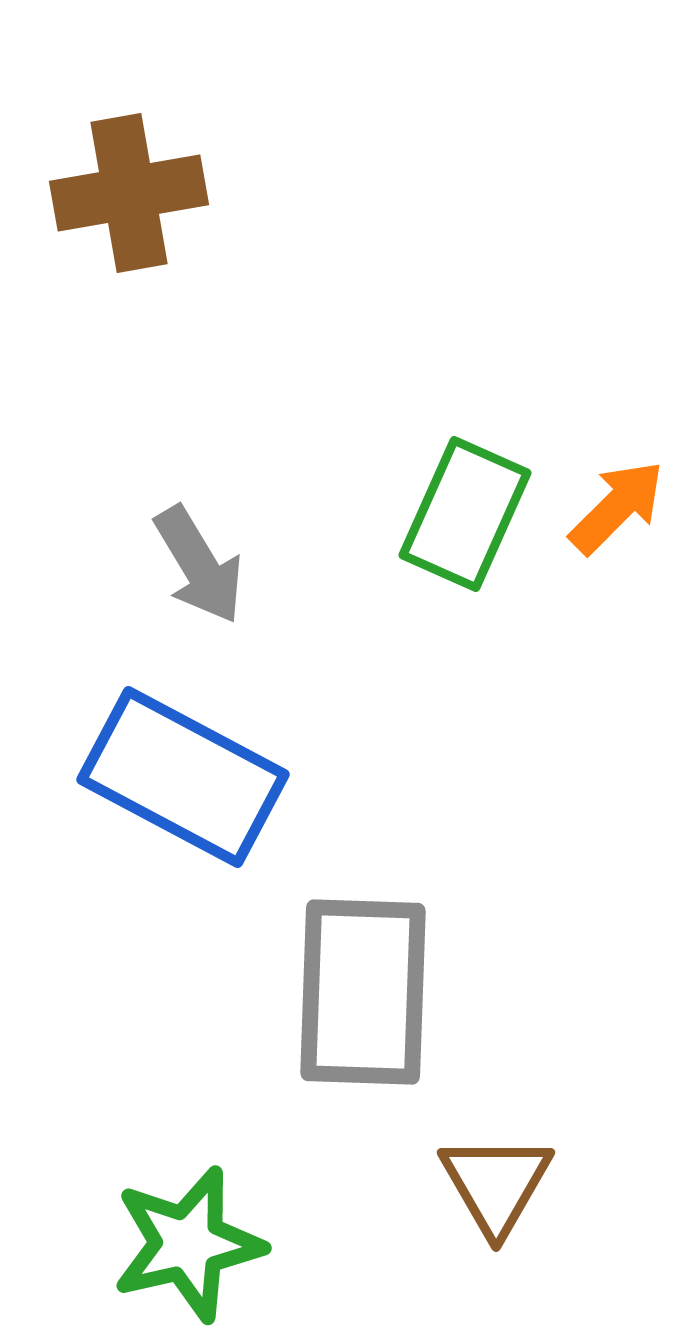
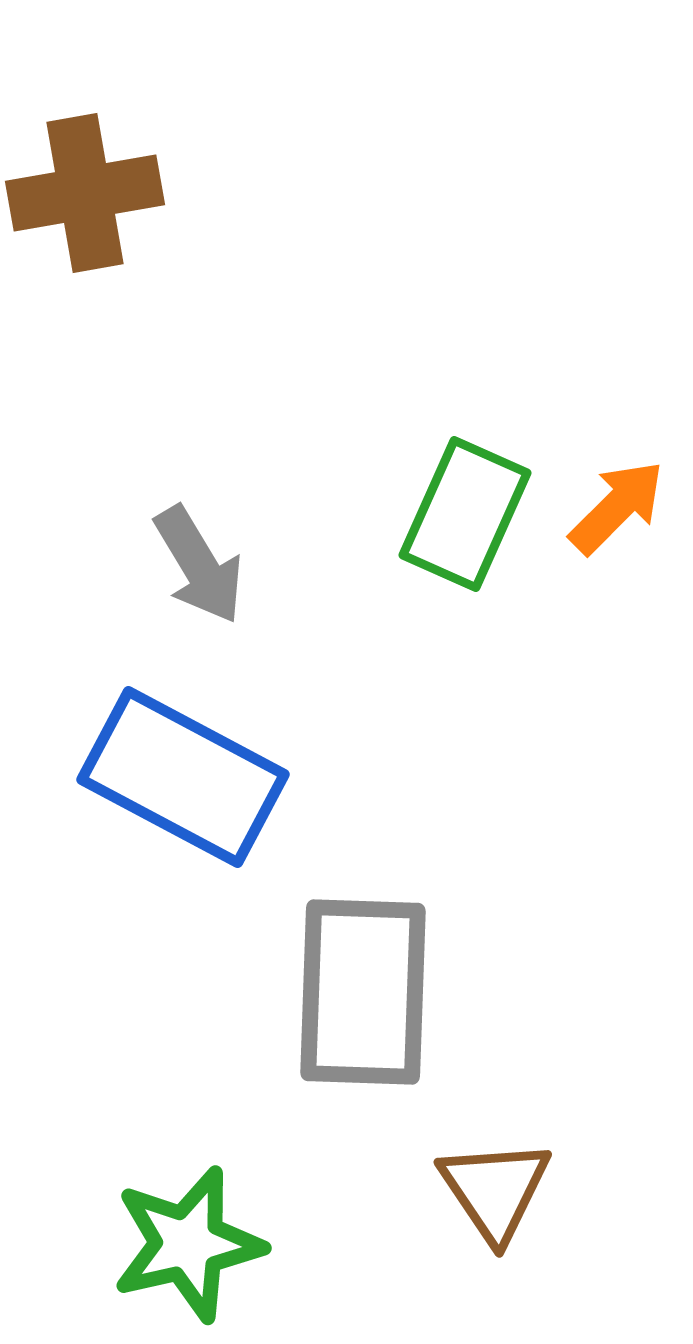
brown cross: moved 44 px left
brown triangle: moved 1 px left, 6 px down; rotated 4 degrees counterclockwise
